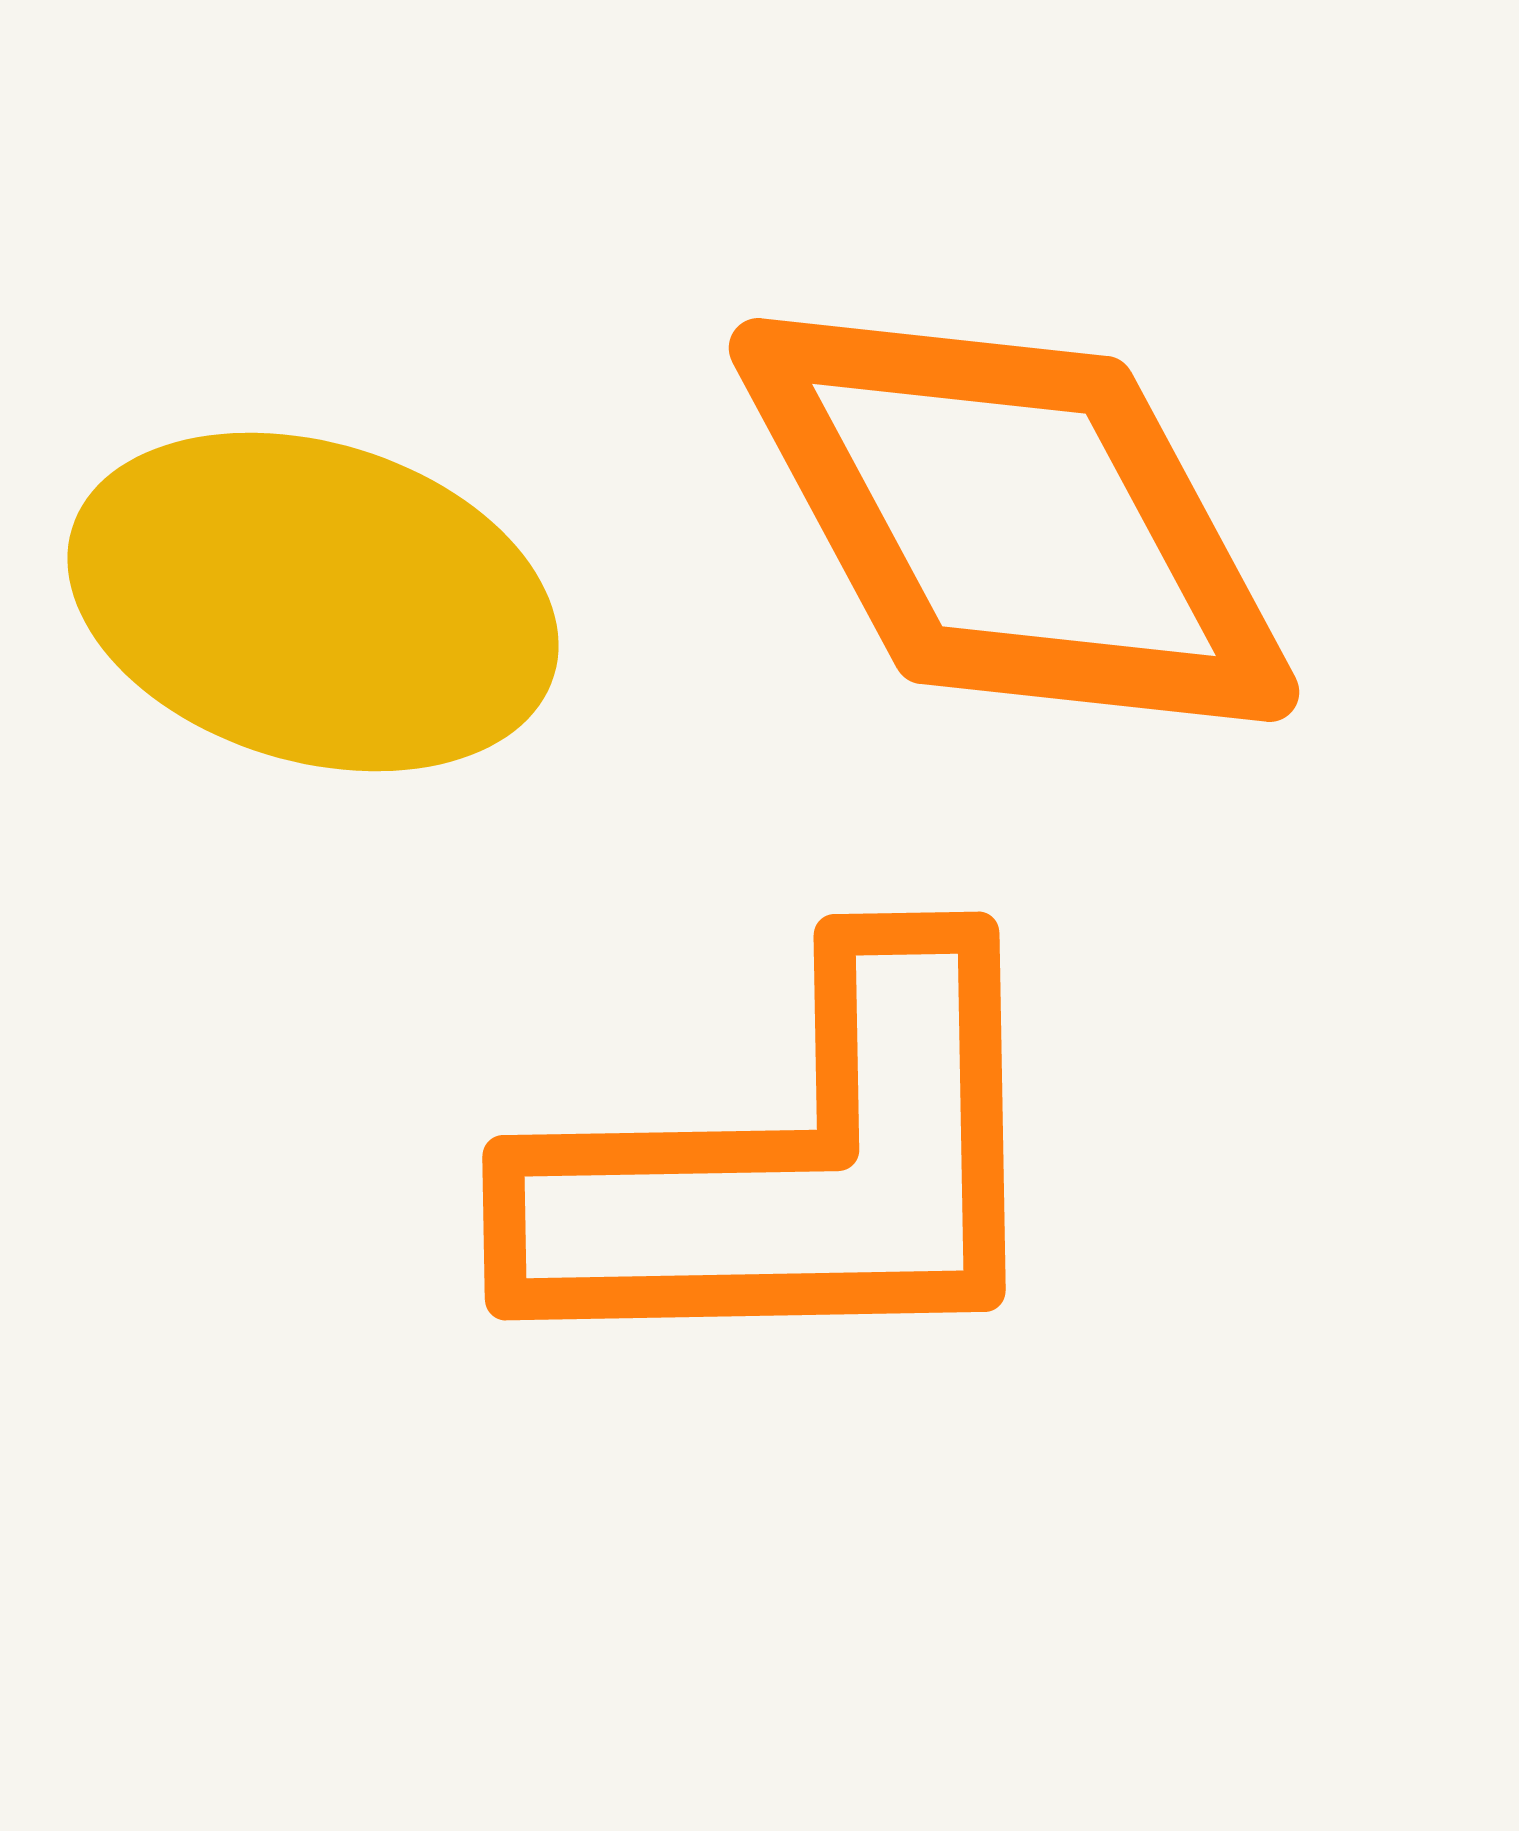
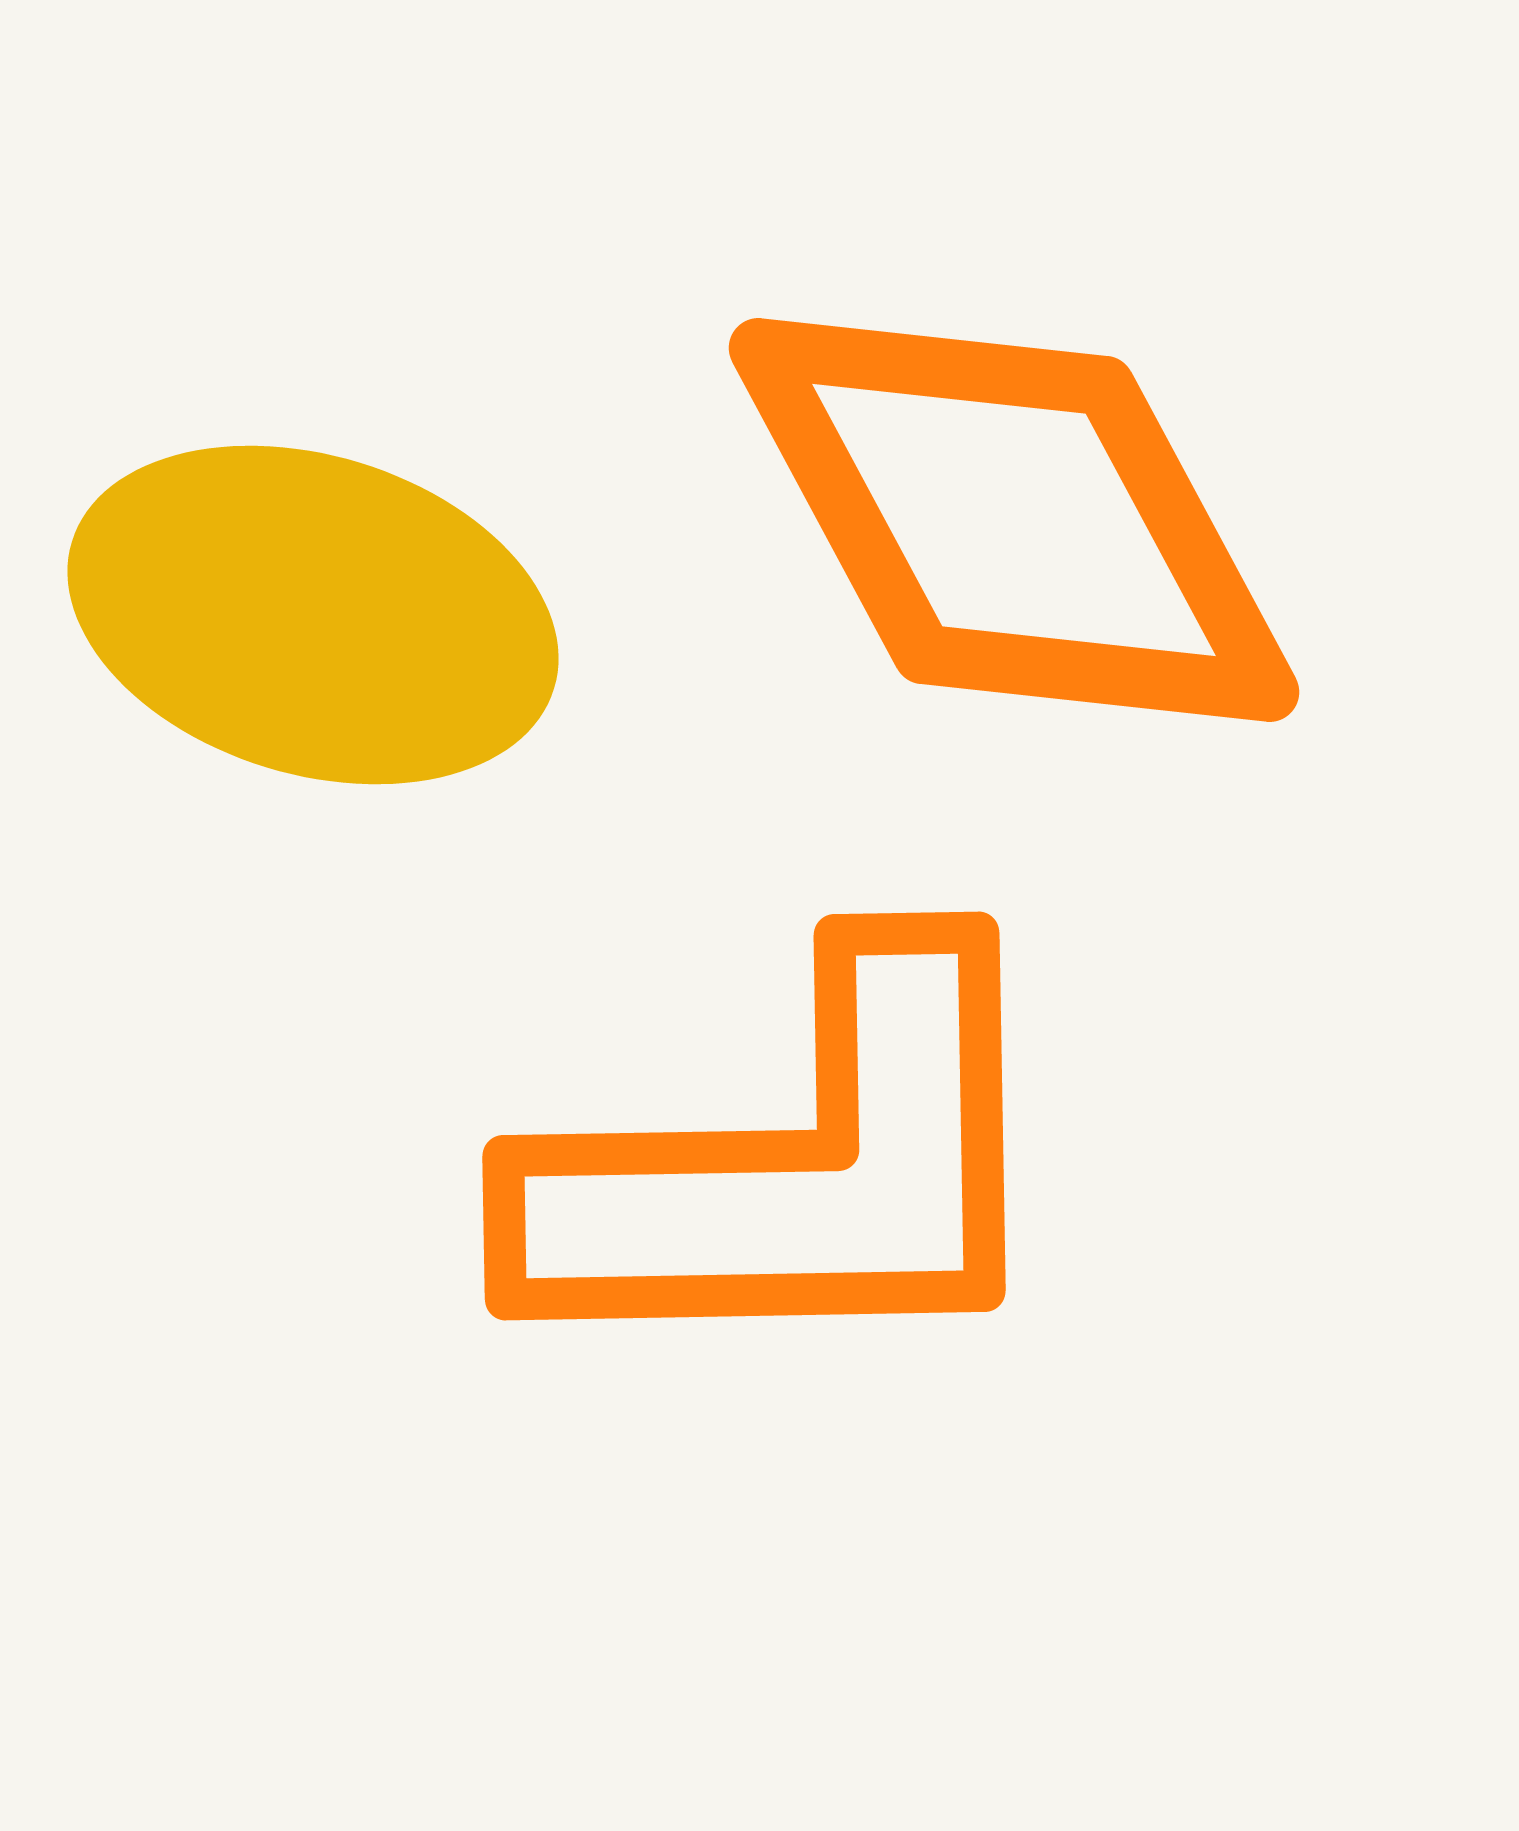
yellow ellipse: moved 13 px down
